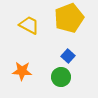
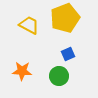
yellow pentagon: moved 4 px left
blue square: moved 2 px up; rotated 24 degrees clockwise
green circle: moved 2 px left, 1 px up
